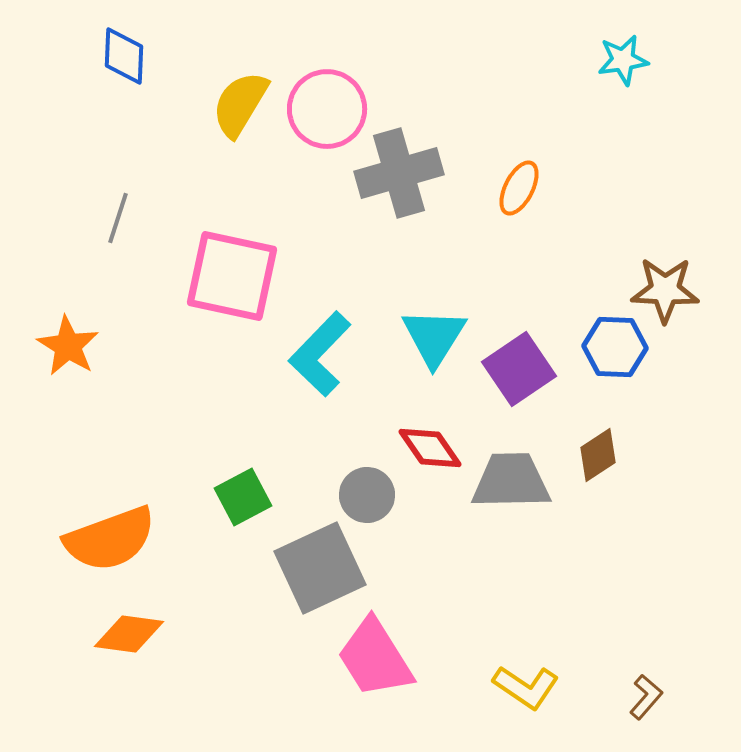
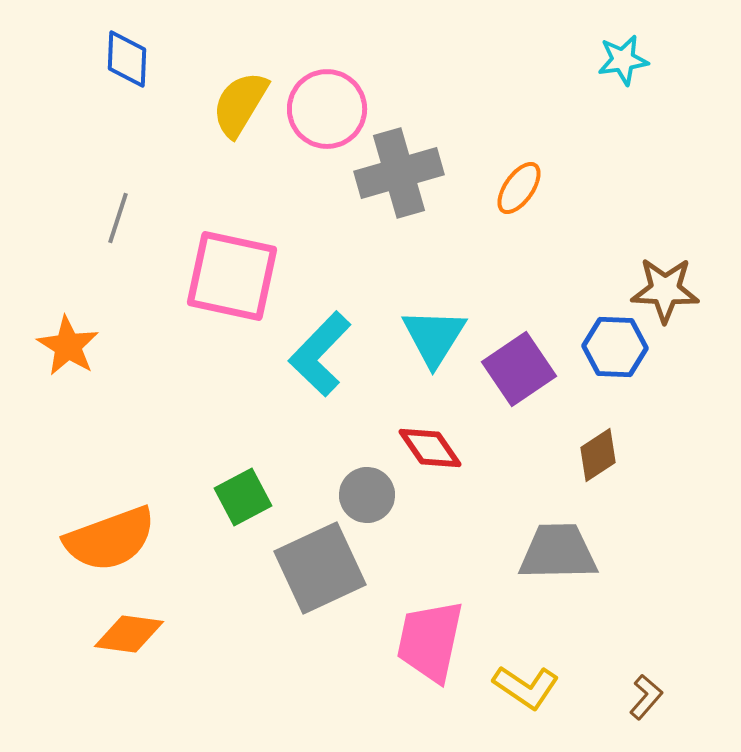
blue diamond: moved 3 px right, 3 px down
orange ellipse: rotated 8 degrees clockwise
gray trapezoid: moved 47 px right, 71 px down
pink trapezoid: moved 55 px right, 17 px up; rotated 44 degrees clockwise
